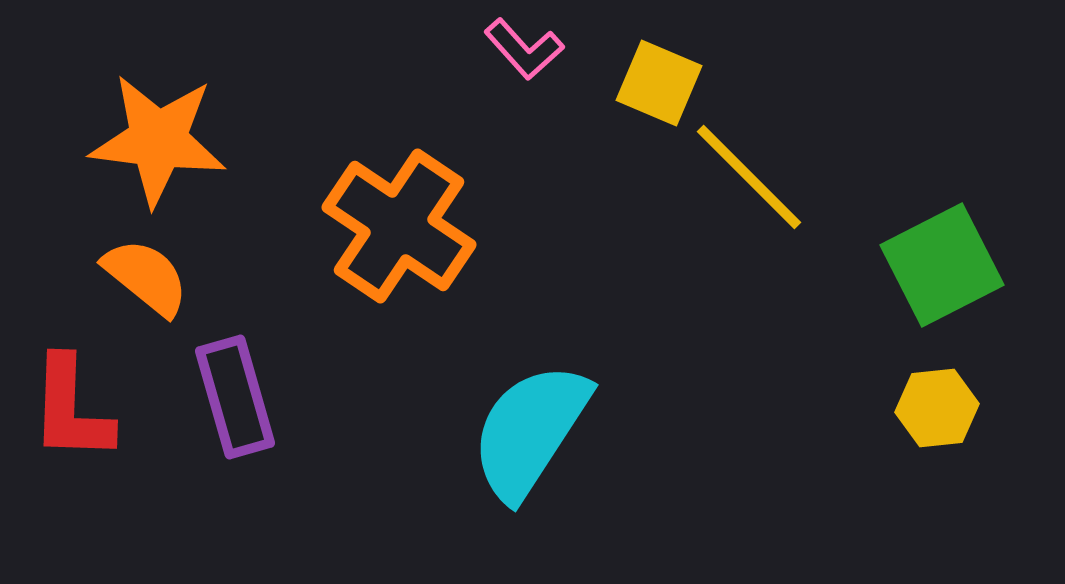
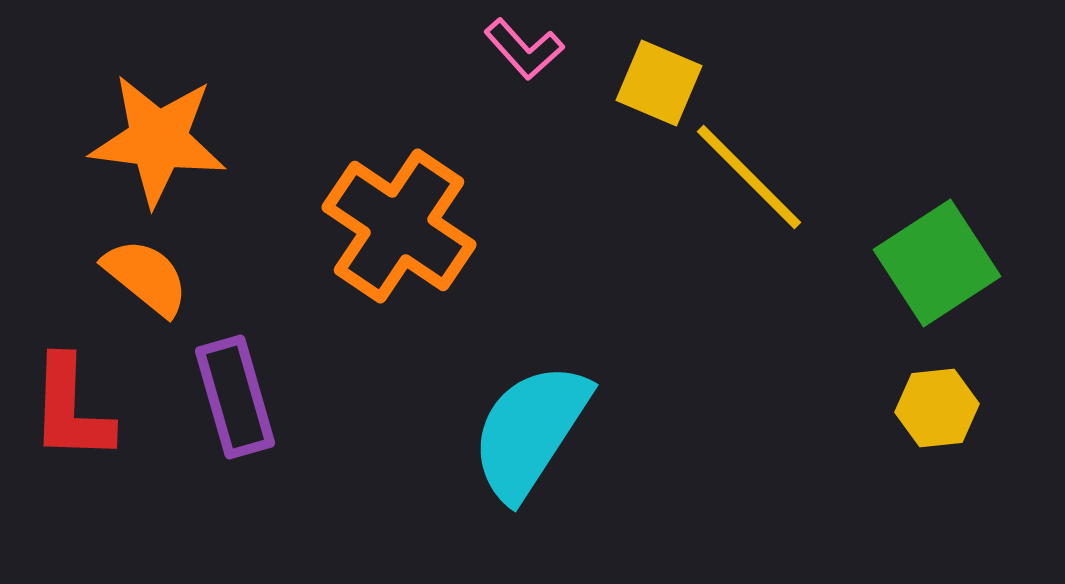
green square: moved 5 px left, 2 px up; rotated 6 degrees counterclockwise
